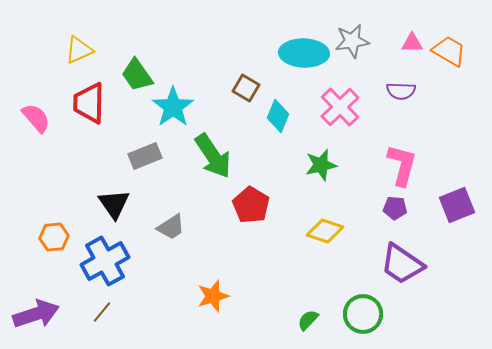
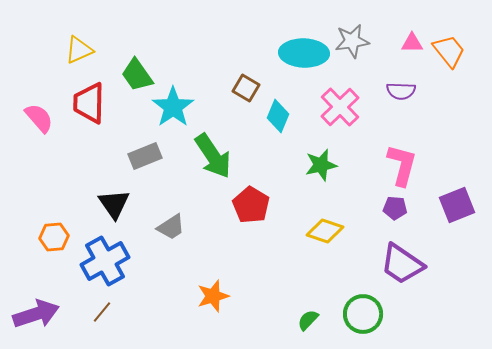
orange trapezoid: rotated 21 degrees clockwise
pink semicircle: moved 3 px right
